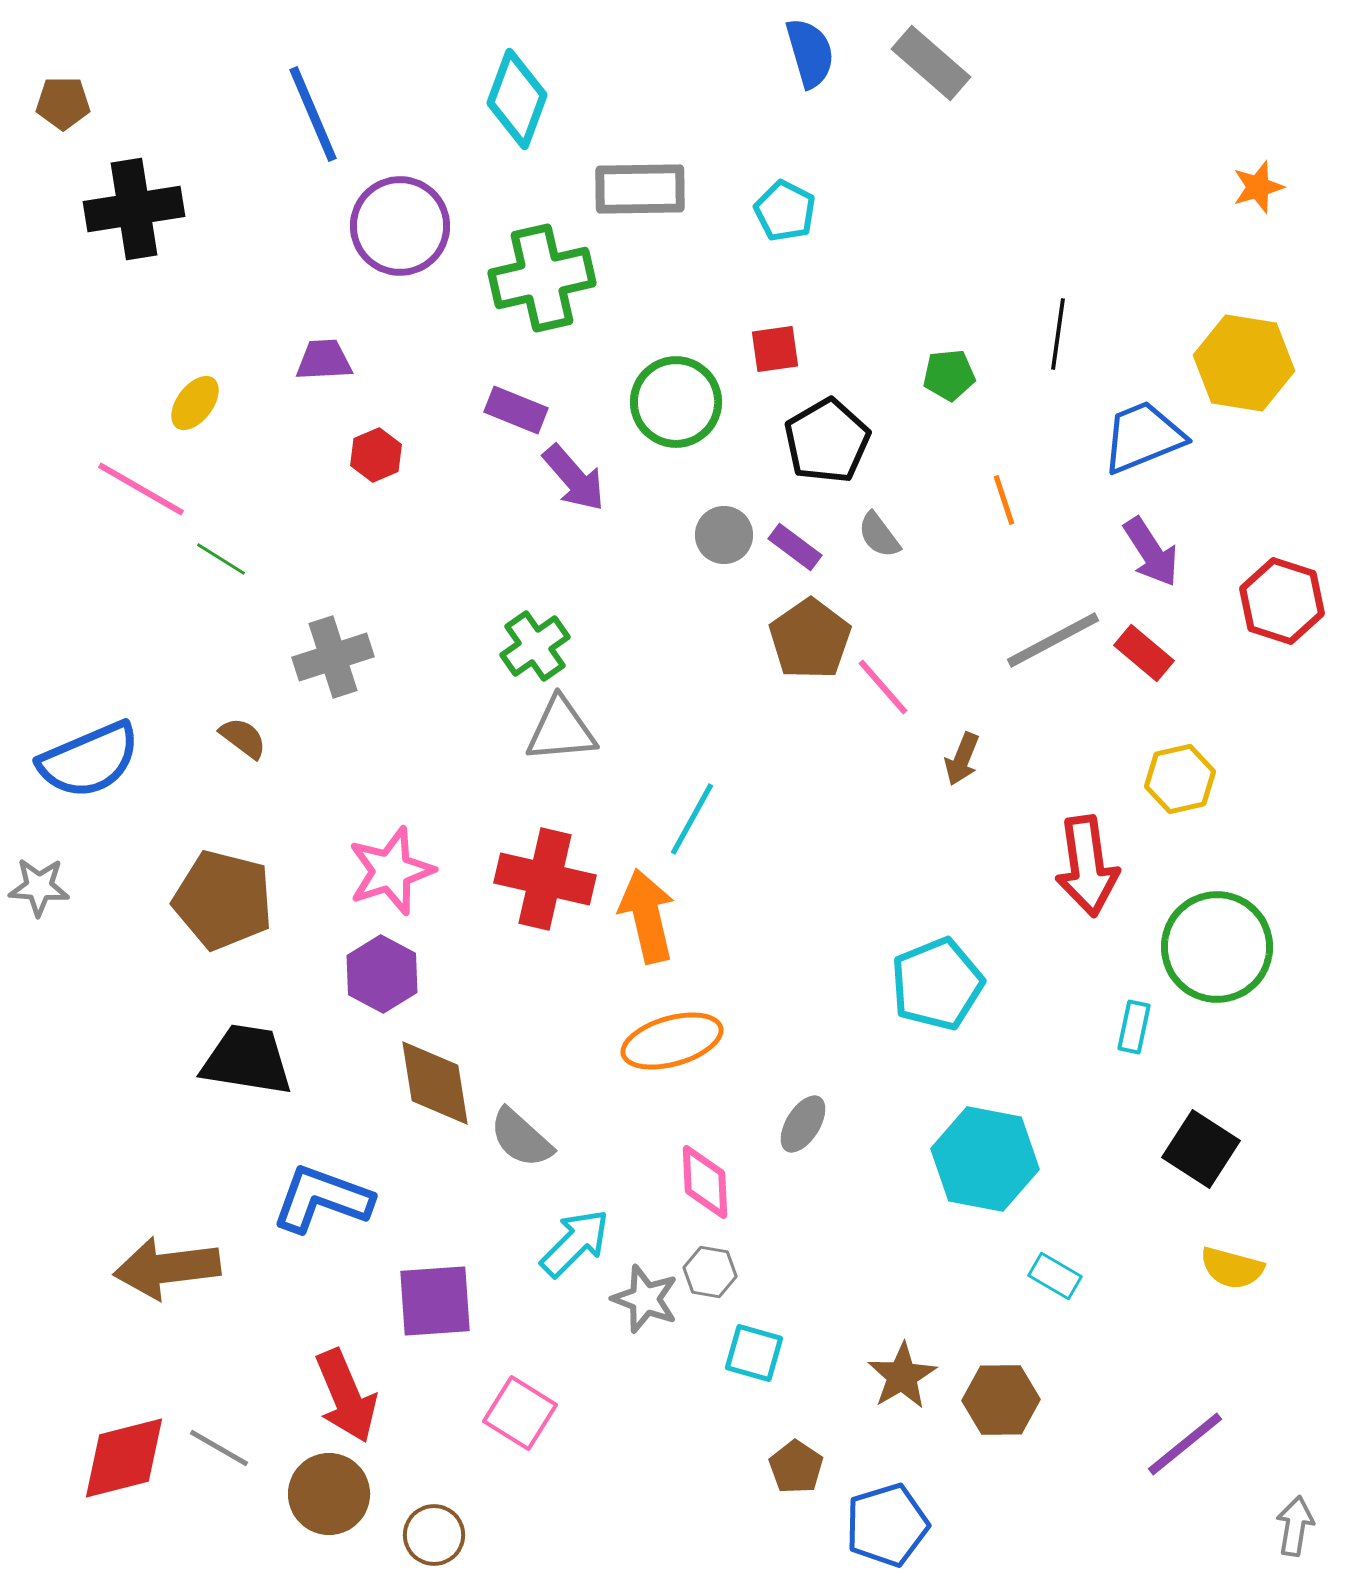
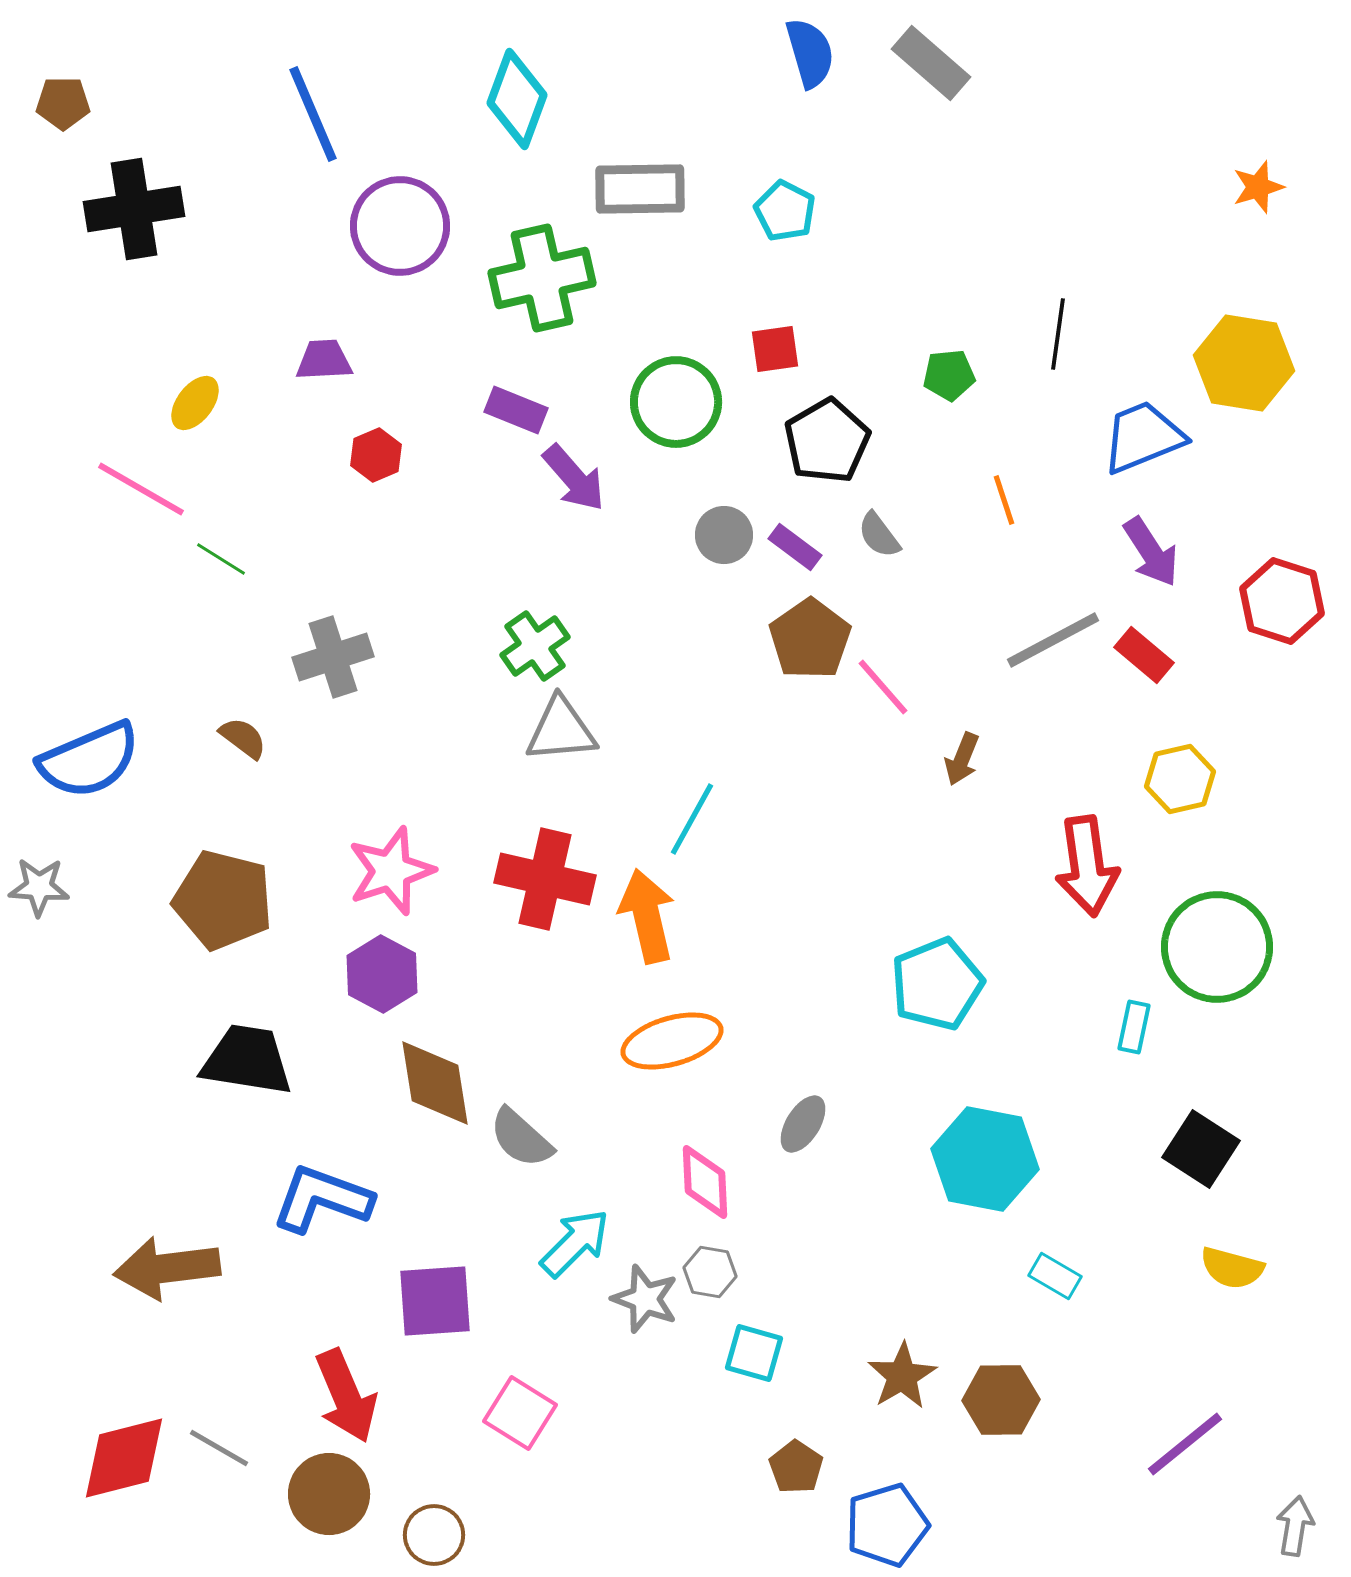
red rectangle at (1144, 653): moved 2 px down
